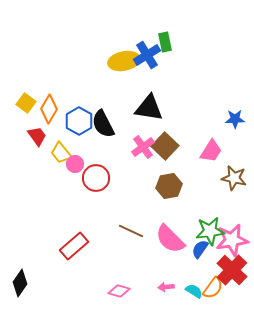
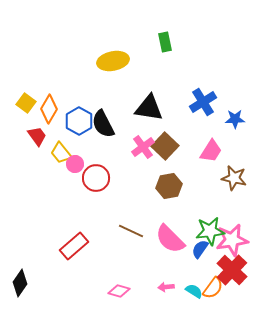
blue cross: moved 56 px right, 47 px down
yellow ellipse: moved 11 px left
